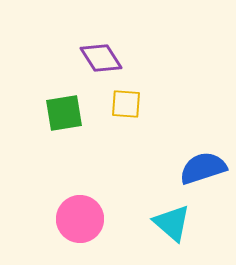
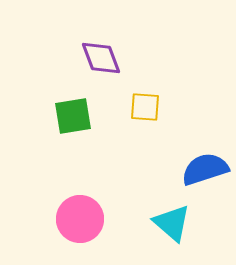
purple diamond: rotated 12 degrees clockwise
yellow square: moved 19 px right, 3 px down
green square: moved 9 px right, 3 px down
blue semicircle: moved 2 px right, 1 px down
